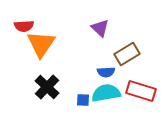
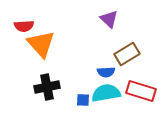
purple triangle: moved 9 px right, 9 px up
orange triangle: rotated 16 degrees counterclockwise
black cross: rotated 35 degrees clockwise
